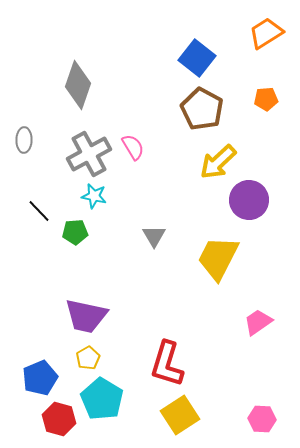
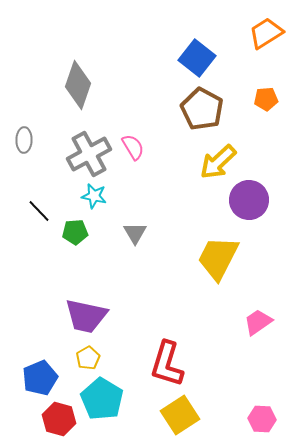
gray triangle: moved 19 px left, 3 px up
